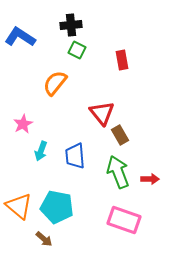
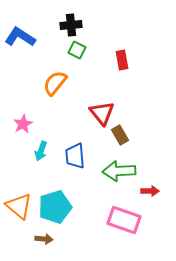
green arrow: moved 1 px right, 1 px up; rotated 72 degrees counterclockwise
red arrow: moved 12 px down
cyan pentagon: moved 2 px left; rotated 28 degrees counterclockwise
brown arrow: rotated 36 degrees counterclockwise
